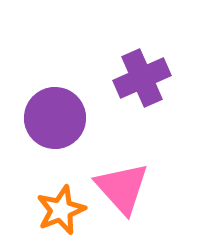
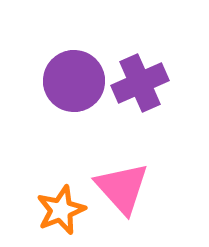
purple cross: moved 2 px left, 5 px down
purple circle: moved 19 px right, 37 px up
